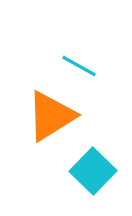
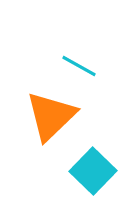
orange triangle: rotated 12 degrees counterclockwise
